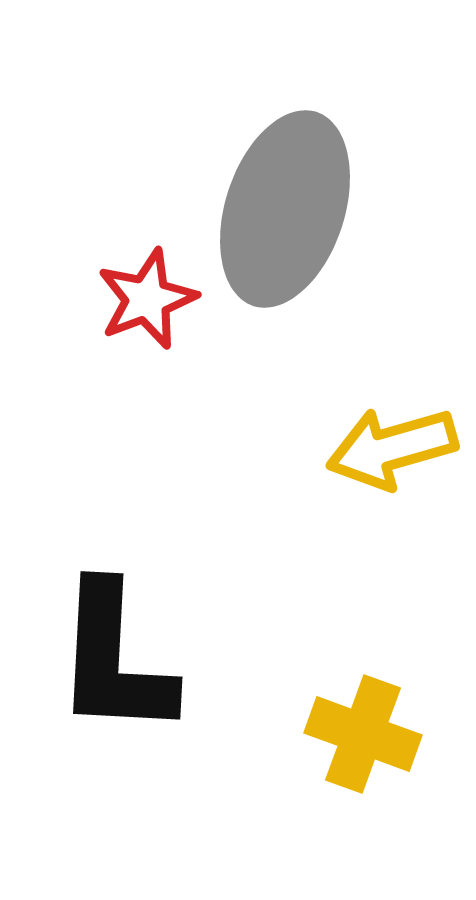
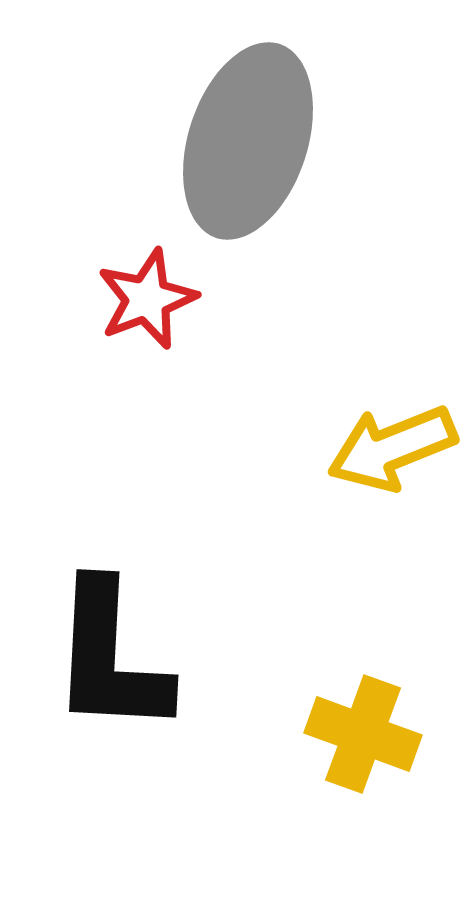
gray ellipse: moved 37 px left, 68 px up
yellow arrow: rotated 6 degrees counterclockwise
black L-shape: moved 4 px left, 2 px up
